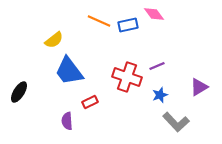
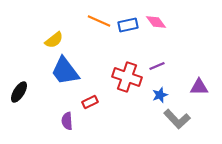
pink diamond: moved 2 px right, 8 px down
blue trapezoid: moved 4 px left
purple triangle: rotated 30 degrees clockwise
gray L-shape: moved 1 px right, 3 px up
